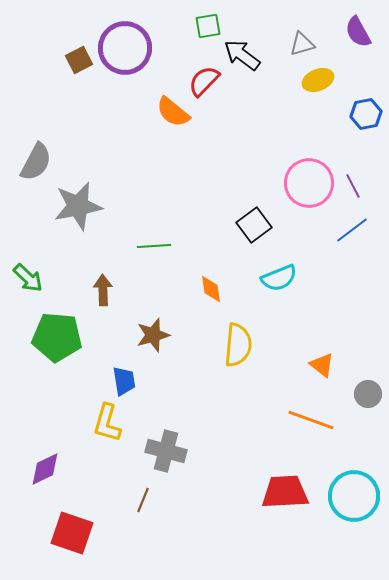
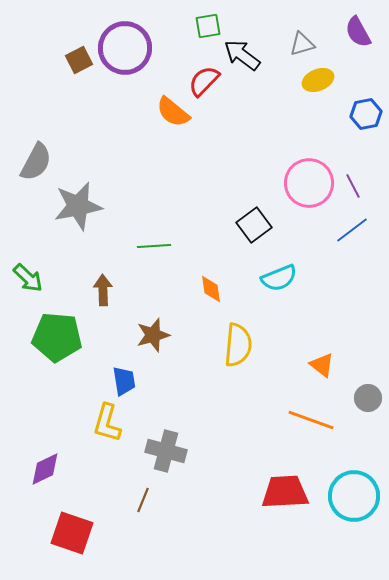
gray circle: moved 4 px down
